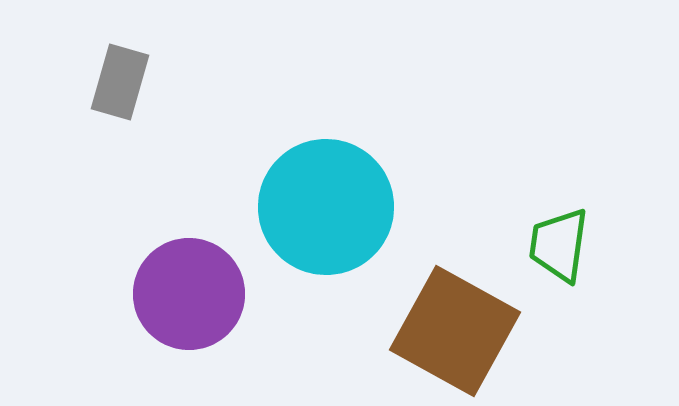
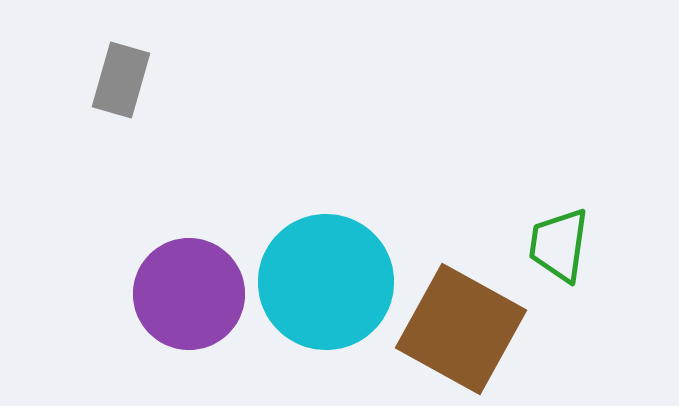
gray rectangle: moved 1 px right, 2 px up
cyan circle: moved 75 px down
brown square: moved 6 px right, 2 px up
